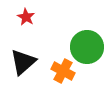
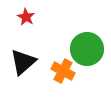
green circle: moved 2 px down
